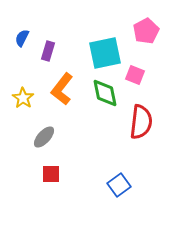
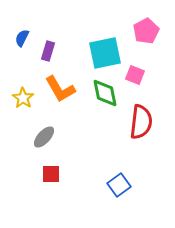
orange L-shape: moved 2 px left; rotated 68 degrees counterclockwise
